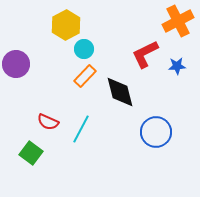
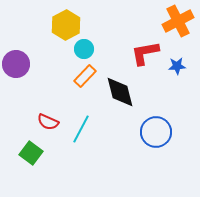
red L-shape: moved 1 px up; rotated 16 degrees clockwise
